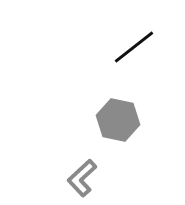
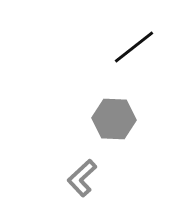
gray hexagon: moved 4 px left, 1 px up; rotated 9 degrees counterclockwise
